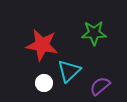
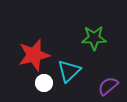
green star: moved 5 px down
red star: moved 8 px left, 10 px down; rotated 24 degrees counterclockwise
purple semicircle: moved 8 px right
